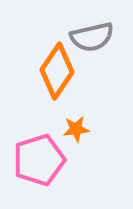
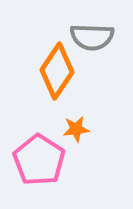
gray semicircle: rotated 15 degrees clockwise
pink pentagon: rotated 21 degrees counterclockwise
